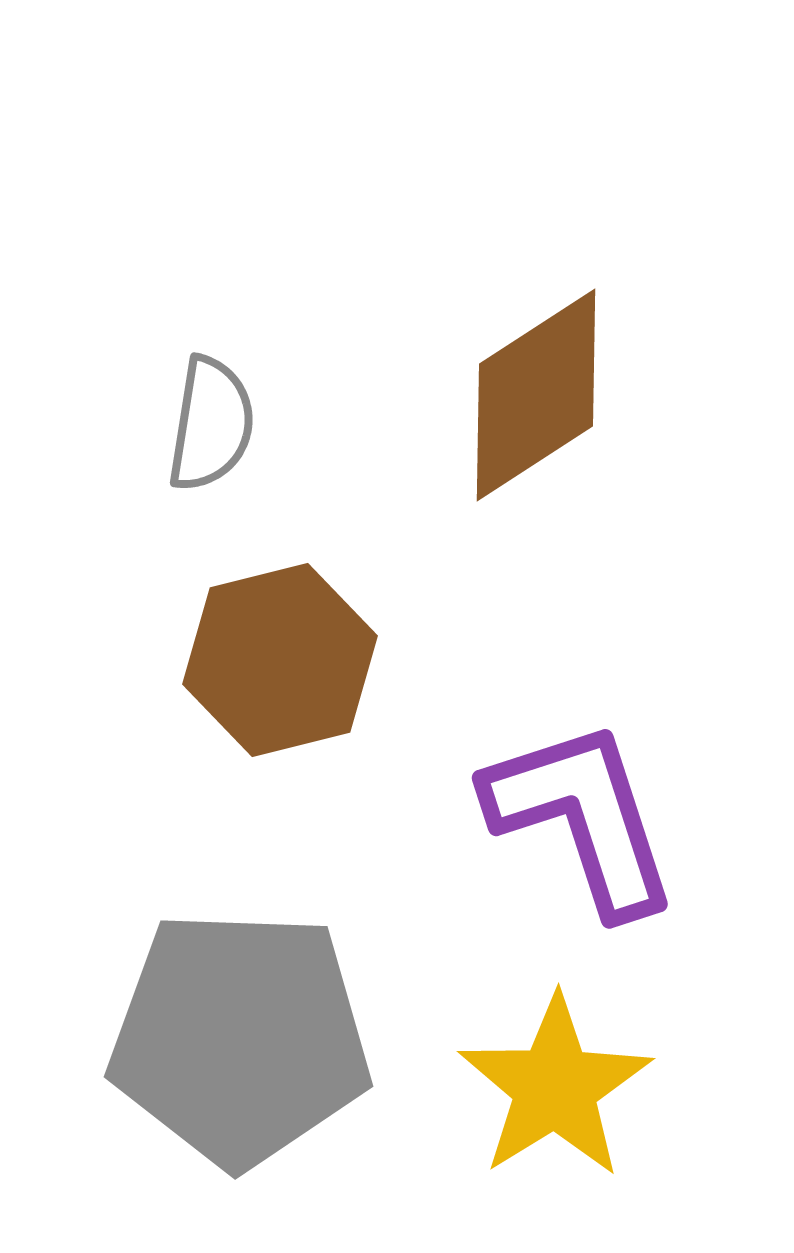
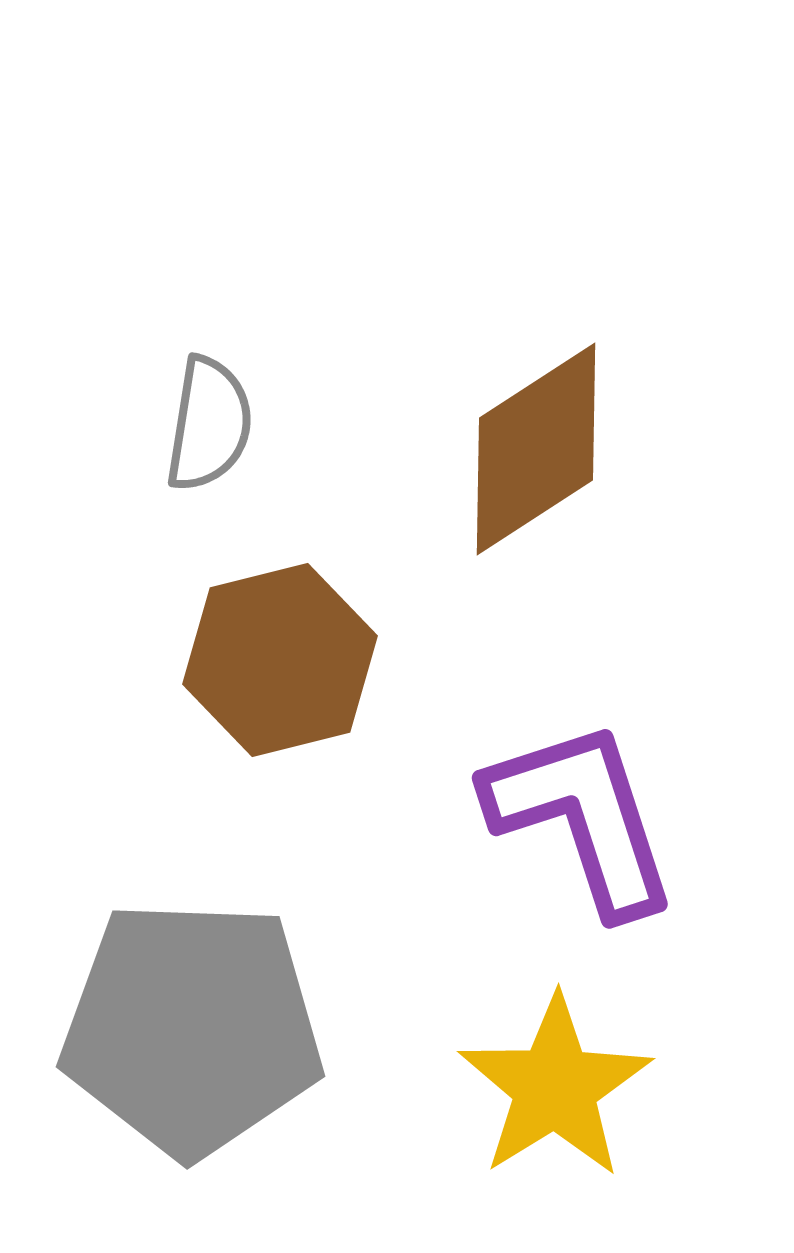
brown diamond: moved 54 px down
gray semicircle: moved 2 px left
gray pentagon: moved 48 px left, 10 px up
